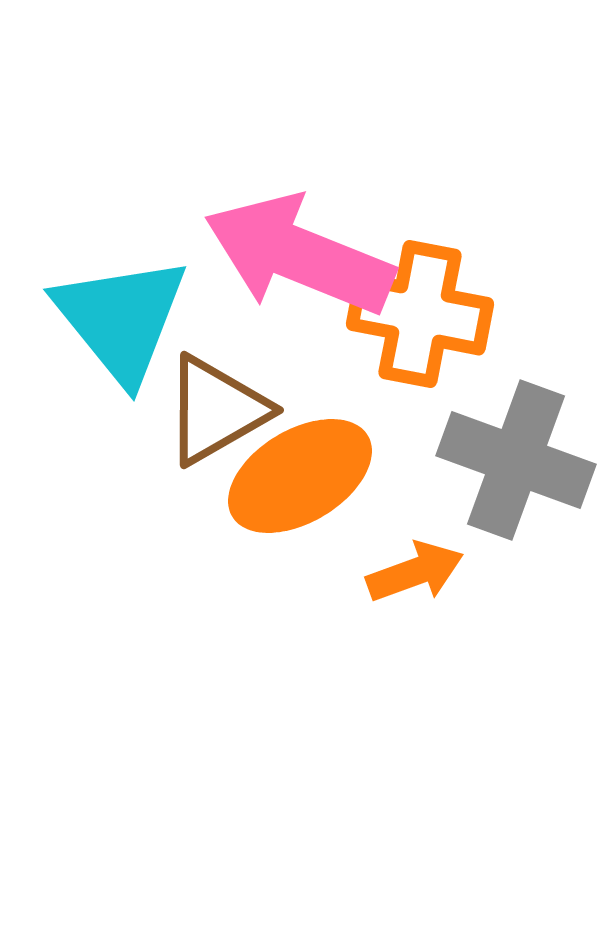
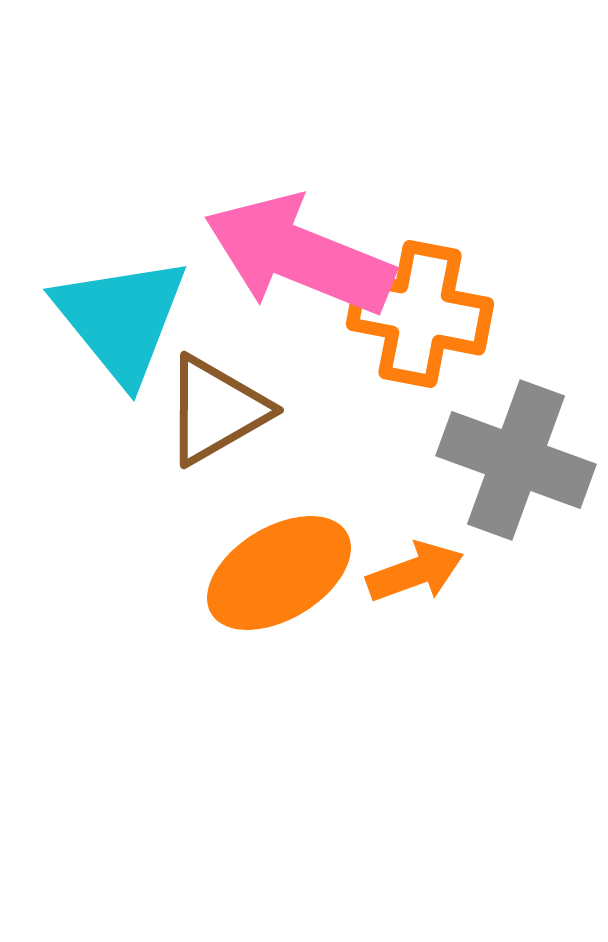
orange ellipse: moved 21 px left, 97 px down
